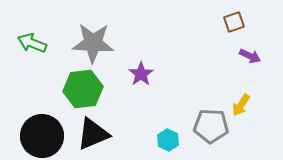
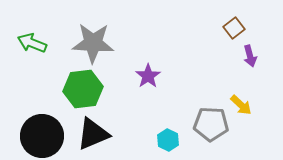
brown square: moved 6 px down; rotated 20 degrees counterclockwise
purple arrow: rotated 50 degrees clockwise
purple star: moved 7 px right, 2 px down
yellow arrow: rotated 80 degrees counterclockwise
gray pentagon: moved 2 px up
